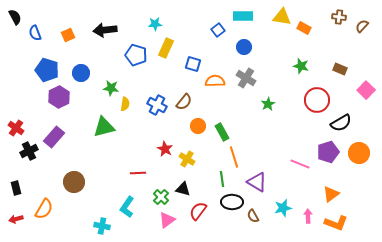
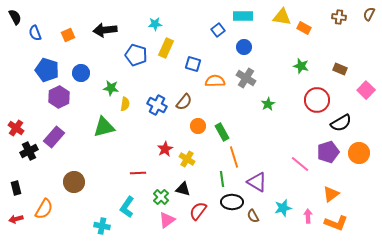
brown semicircle at (362, 26): moved 7 px right, 12 px up; rotated 16 degrees counterclockwise
red star at (165, 149): rotated 14 degrees clockwise
pink line at (300, 164): rotated 18 degrees clockwise
